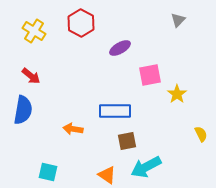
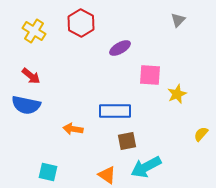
pink square: rotated 15 degrees clockwise
yellow star: rotated 12 degrees clockwise
blue semicircle: moved 3 px right, 5 px up; rotated 92 degrees clockwise
yellow semicircle: rotated 112 degrees counterclockwise
